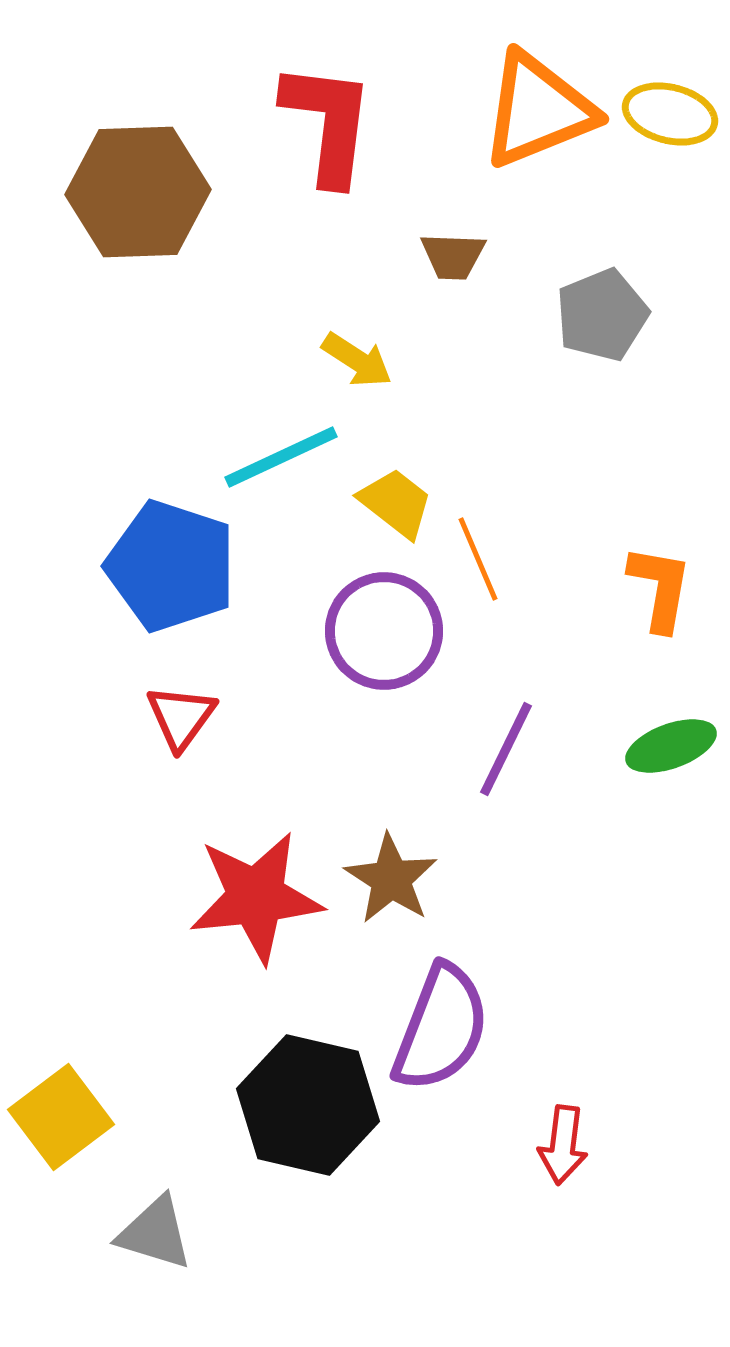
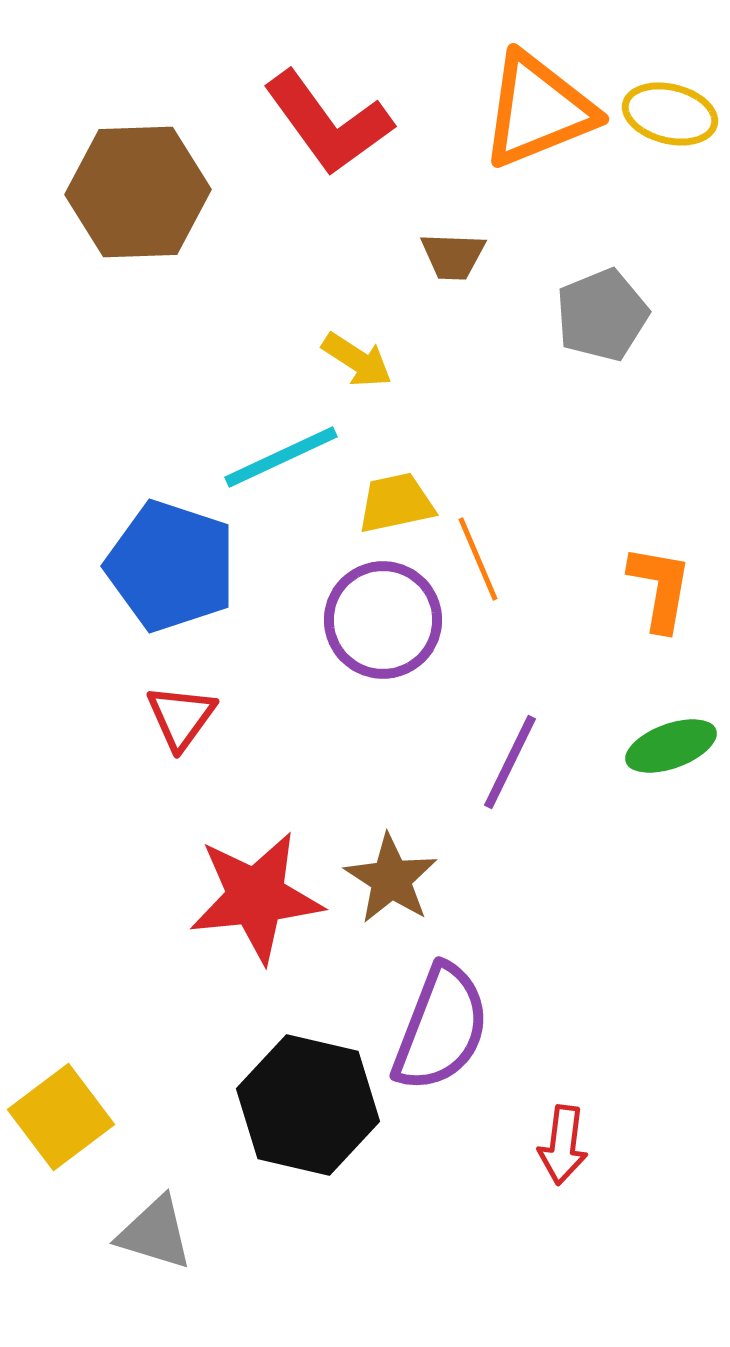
red L-shape: rotated 137 degrees clockwise
yellow trapezoid: rotated 50 degrees counterclockwise
purple circle: moved 1 px left, 11 px up
purple line: moved 4 px right, 13 px down
